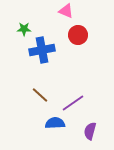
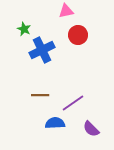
pink triangle: rotated 35 degrees counterclockwise
green star: rotated 24 degrees clockwise
blue cross: rotated 15 degrees counterclockwise
brown line: rotated 42 degrees counterclockwise
purple semicircle: moved 1 px right, 2 px up; rotated 60 degrees counterclockwise
